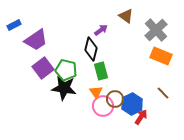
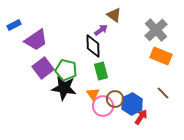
brown triangle: moved 12 px left, 1 px up
black diamond: moved 2 px right, 3 px up; rotated 15 degrees counterclockwise
orange triangle: moved 3 px left, 2 px down
